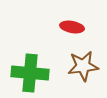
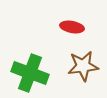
green cross: rotated 15 degrees clockwise
